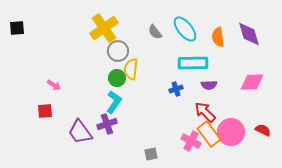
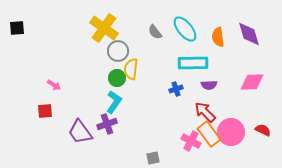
yellow cross: rotated 20 degrees counterclockwise
gray square: moved 2 px right, 4 px down
